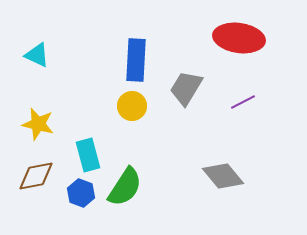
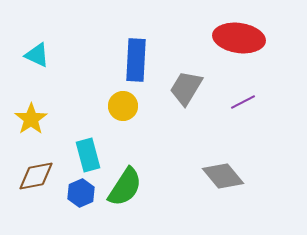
yellow circle: moved 9 px left
yellow star: moved 7 px left, 5 px up; rotated 24 degrees clockwise
blue hexagon: rotated 16 degrees clockwise
